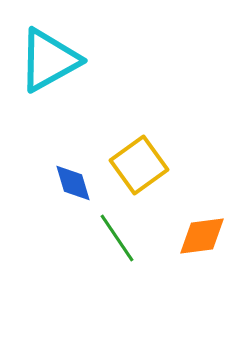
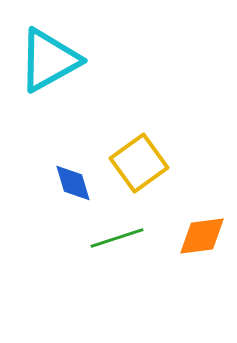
yellow square: moved 2 px up
green line: rotated 74 degrees counterclockwise
